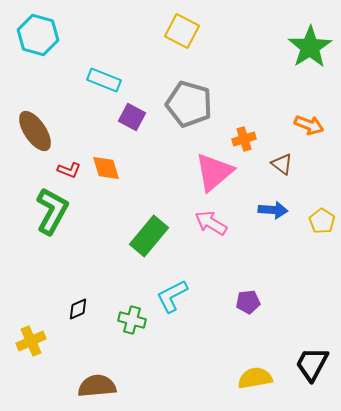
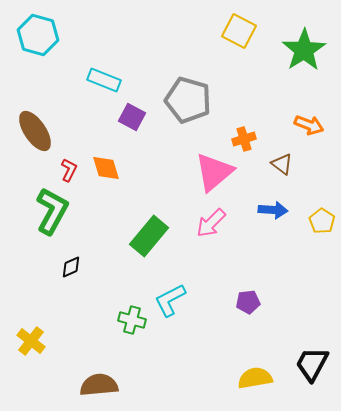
yellow square: moved 57 px right
green star: moved 6 px left, 3 px down
gray pentagon: moved 1 px left, 4 px up
red L-shape: rotated 85 degrees counterclockwise
pink arrow: rotated 76 degrees counterclockwise
cyan L-shape: moved 2 px left, 4 px down
black diamond: moved 7 px left, 42 px up
yellow cross: rotated 28 degrees counterclockwise
brown semicircle: moved 2 px right, 1 px up
